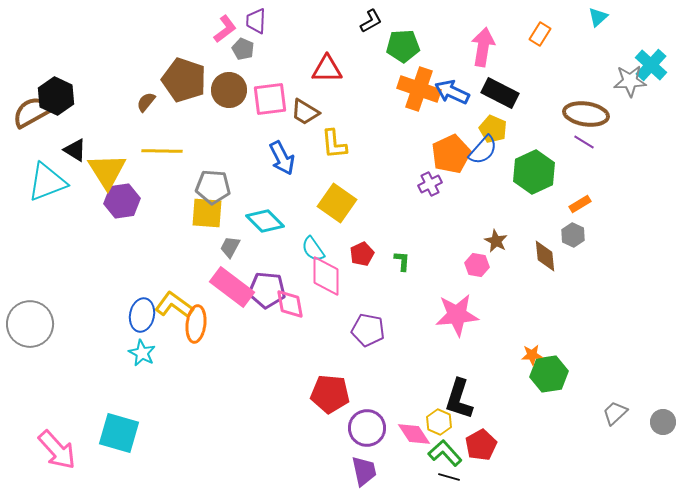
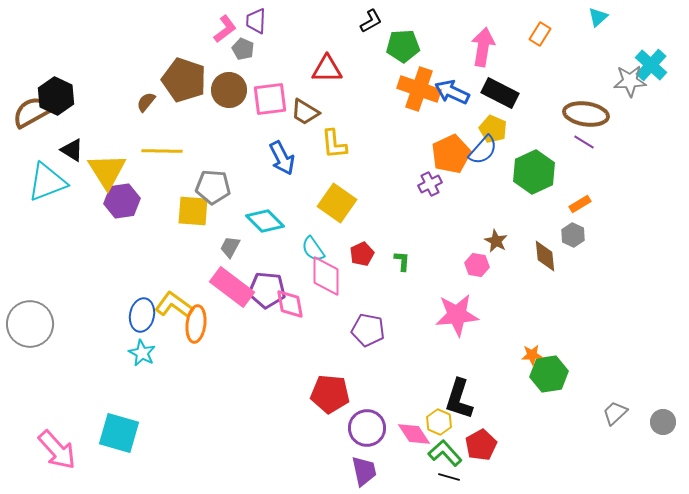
black triangle at (75, 150): moved 3 px left
yellow square at (207, 213): moved 14 px left, 2 px up
